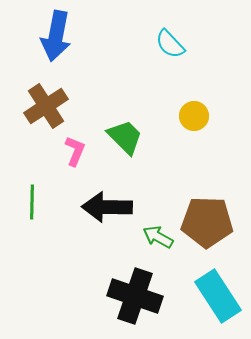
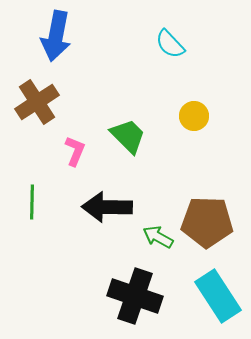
brown cross: moved 9 px left, 4 px up
green trapezoid: moved 3 px right, 1 px up
